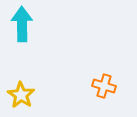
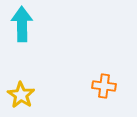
orange cross: rotated 10 degrees counterclockwise
